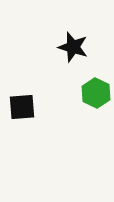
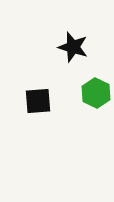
black square: moved 16 px right, 6 px up
